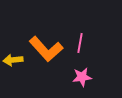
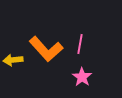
pink line: moved 1 px down
pink star: rotated 30 degrees counterclockwise
